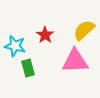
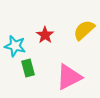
pink triangle: moved 6 px left, 16 px down; rotated 24 degrees counterclockwise
